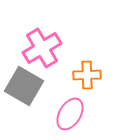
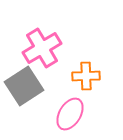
orange cross: moved 1 px left, 1 px down
gray square: rotated 27 degrees clockwise
